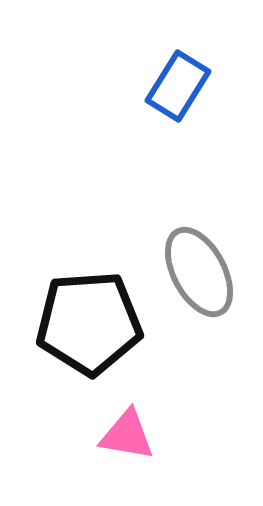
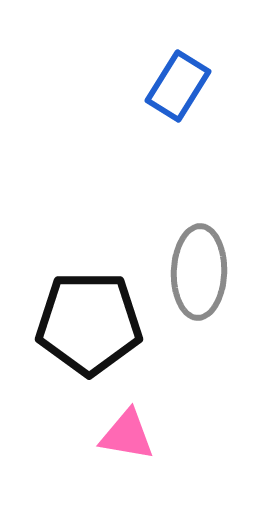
gray ellipse: rotated 30 degrees clockwise
black pentagon: rotated 4 degrees clockwise
